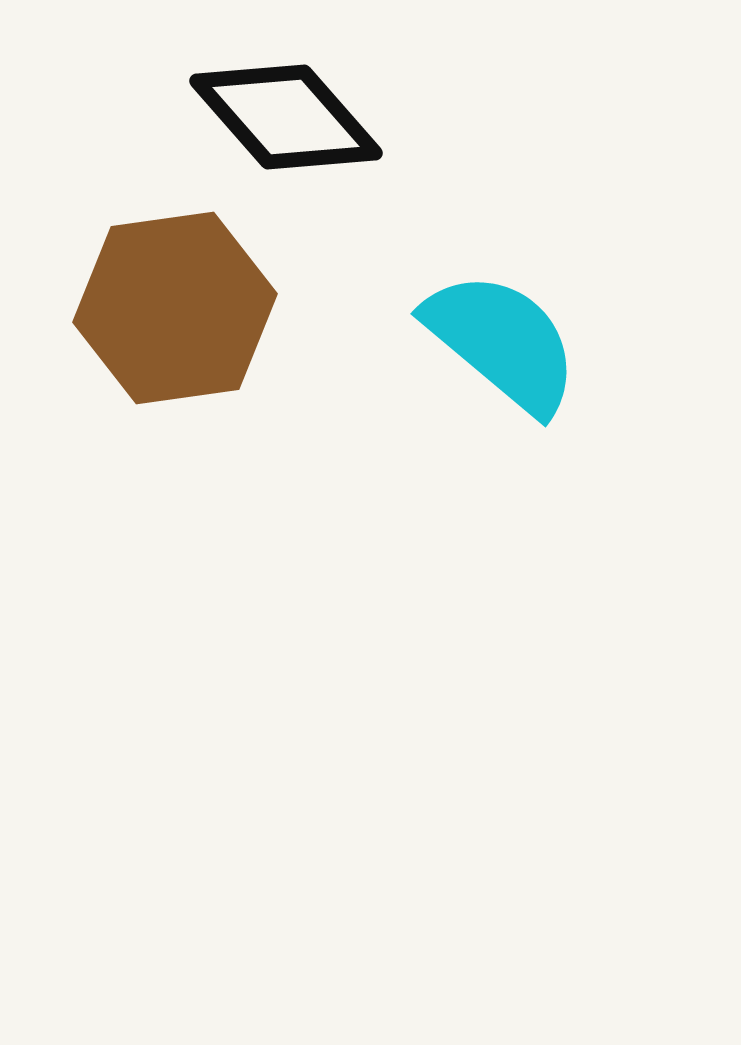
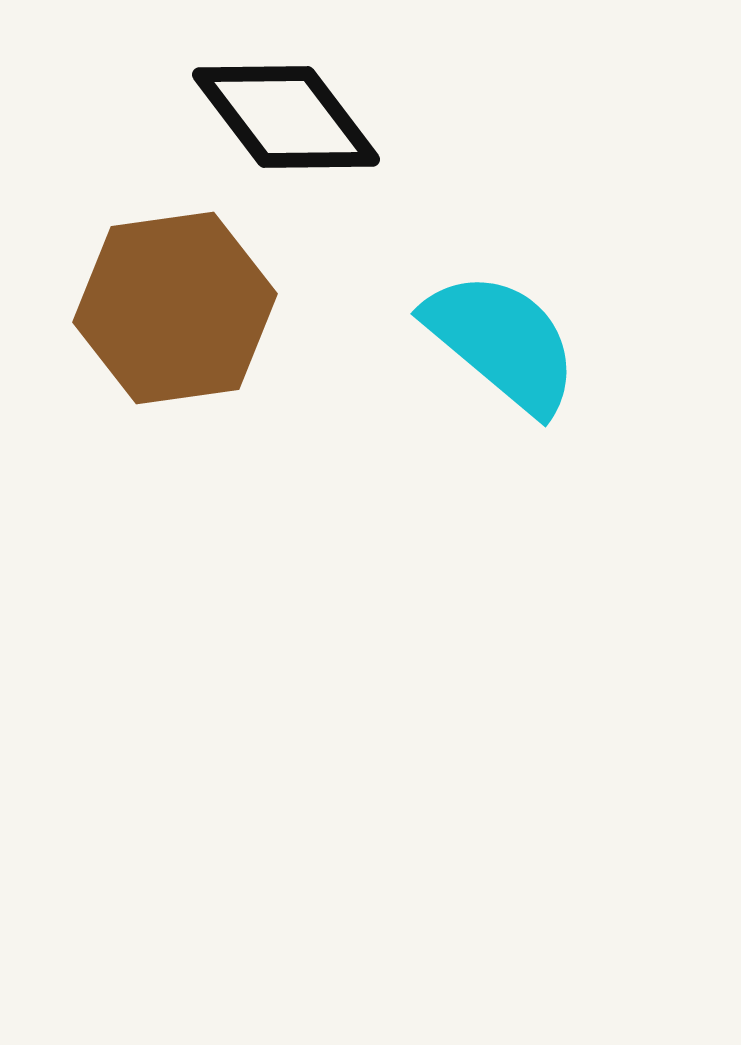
black diamond: rotated 4 degrees clockwise
